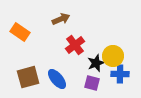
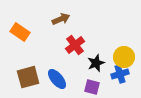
yellow circle: moved 11 px right, 1 px down
blue cross: rotated 18 degrees counterclockwise
purple square: moved 4 px down
